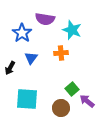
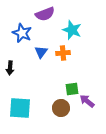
purple semicircle: moved 5 px up; rotated 30 degrees counterclockwise
blue star: rotated 12 degrees counterclockwise
orange cross: moved 2 px right
blue triangle: moved 10 px right, 6 px up
black arrow: rotated 24 degrees counterclockwise
green square: rotated 32 degrees clockwise
cyan square: moved 7 px left, 9 px down
